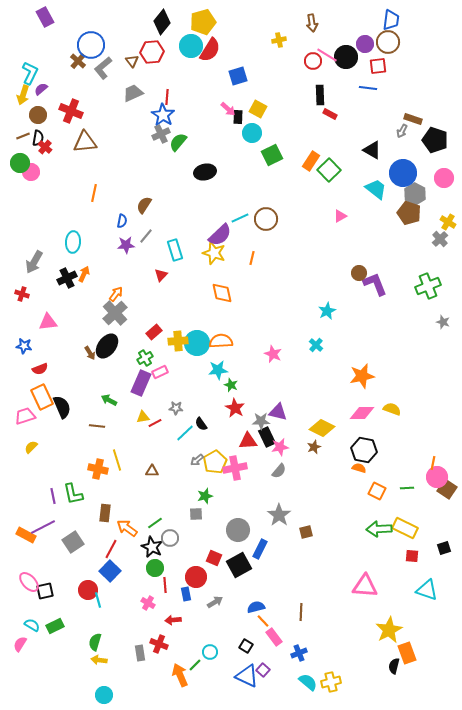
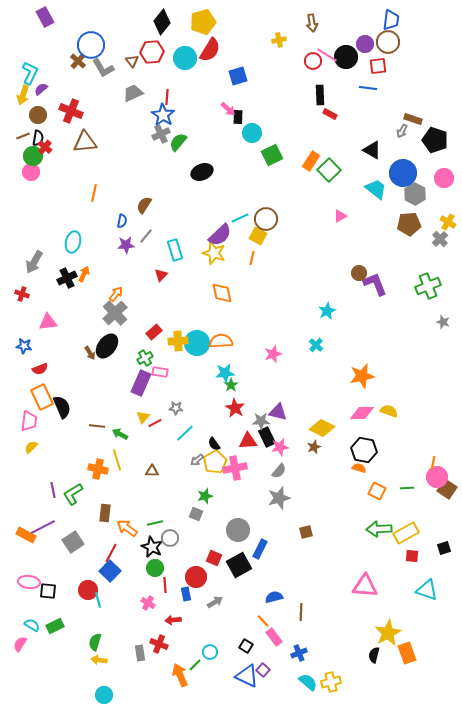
cyan circle at (191, 46): moved 6 px left, 12 px down
gray L-shape at (103, 68): rotated 80 degrees counterclockwise
yellow square at (258, 109): moved 127 px down
green circle at (20, 163): moved 13 px right, 7 px up
black ellipse at (205, 172): moved 3 px left; rotated 10 degrees counterclockwise
brown pentagon at (409, 213): moved 11 px down; rotated 25 degrees counterclockwise
cyan ellipse at (73, 242): rotated 10 degrees clockwise
pink star at (273, 354): rotated 30 degrees clockwise
cyan star at (218, 370): moved 7 px right, 3 px down
pink rectangle at (160, 372): rotated 35 degrees clockwise
green star at (231, 385): rotated 16 degrees clockwise
green arrow at (109, 400): moved 11 px right, 34 px down
yellow semicircle at (392, 409): moved 3 px left, 2 px down
pink trapezoid at (25, 416): moved 4 px right, 5 px down; rotated 115 degrees clockwise
yellow triangle at (143, 417): rotated 40 degrees counterclockwise
black semicircle at (201, 424): moved 13 px right, 20 px down
green L-shape at (73, 494): rotated 70 degrees clockwise
purple line at (53, 496): moved 6 px up
gray square at (196, 514): rotated 24 degrees clockwise
gray star at (279, 515): moved 17 px up; rotated 20 degrees clockwise
green line at (155, 523): rotated 21 degrees clockwise
yellow rectangle at (405, 528): moved 1 px right, 5 px down; rotated 55 degrees counterclockwise
red line at (111, 549): moved 4 px down
pink ellipse at (29, 582): rotated 40 degrees counterclockwise
black square at (45, 591): moved 3 px right; rotated 18 degrees clockwise
blue semicircle at (256, 607): moved 18 px right, 10 px up
yellow star at (389, 630): moved 1 px left, 3 px down
black semicircle at (394, 666): moved 20 px left, 11 px up
